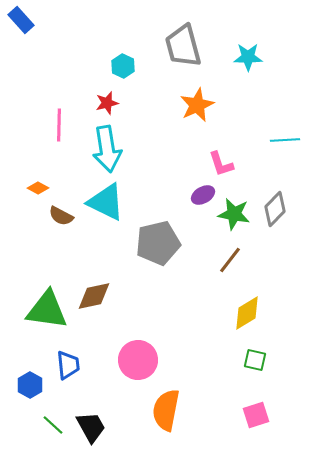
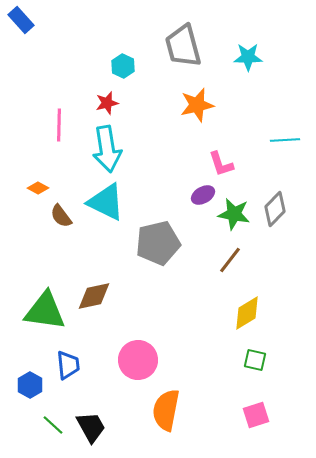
orange star: rotated 12 degrees clockwise
brown semicircle: rotated 25 degrees clockwise
green triangle: moved 2 px left, 1 px down
